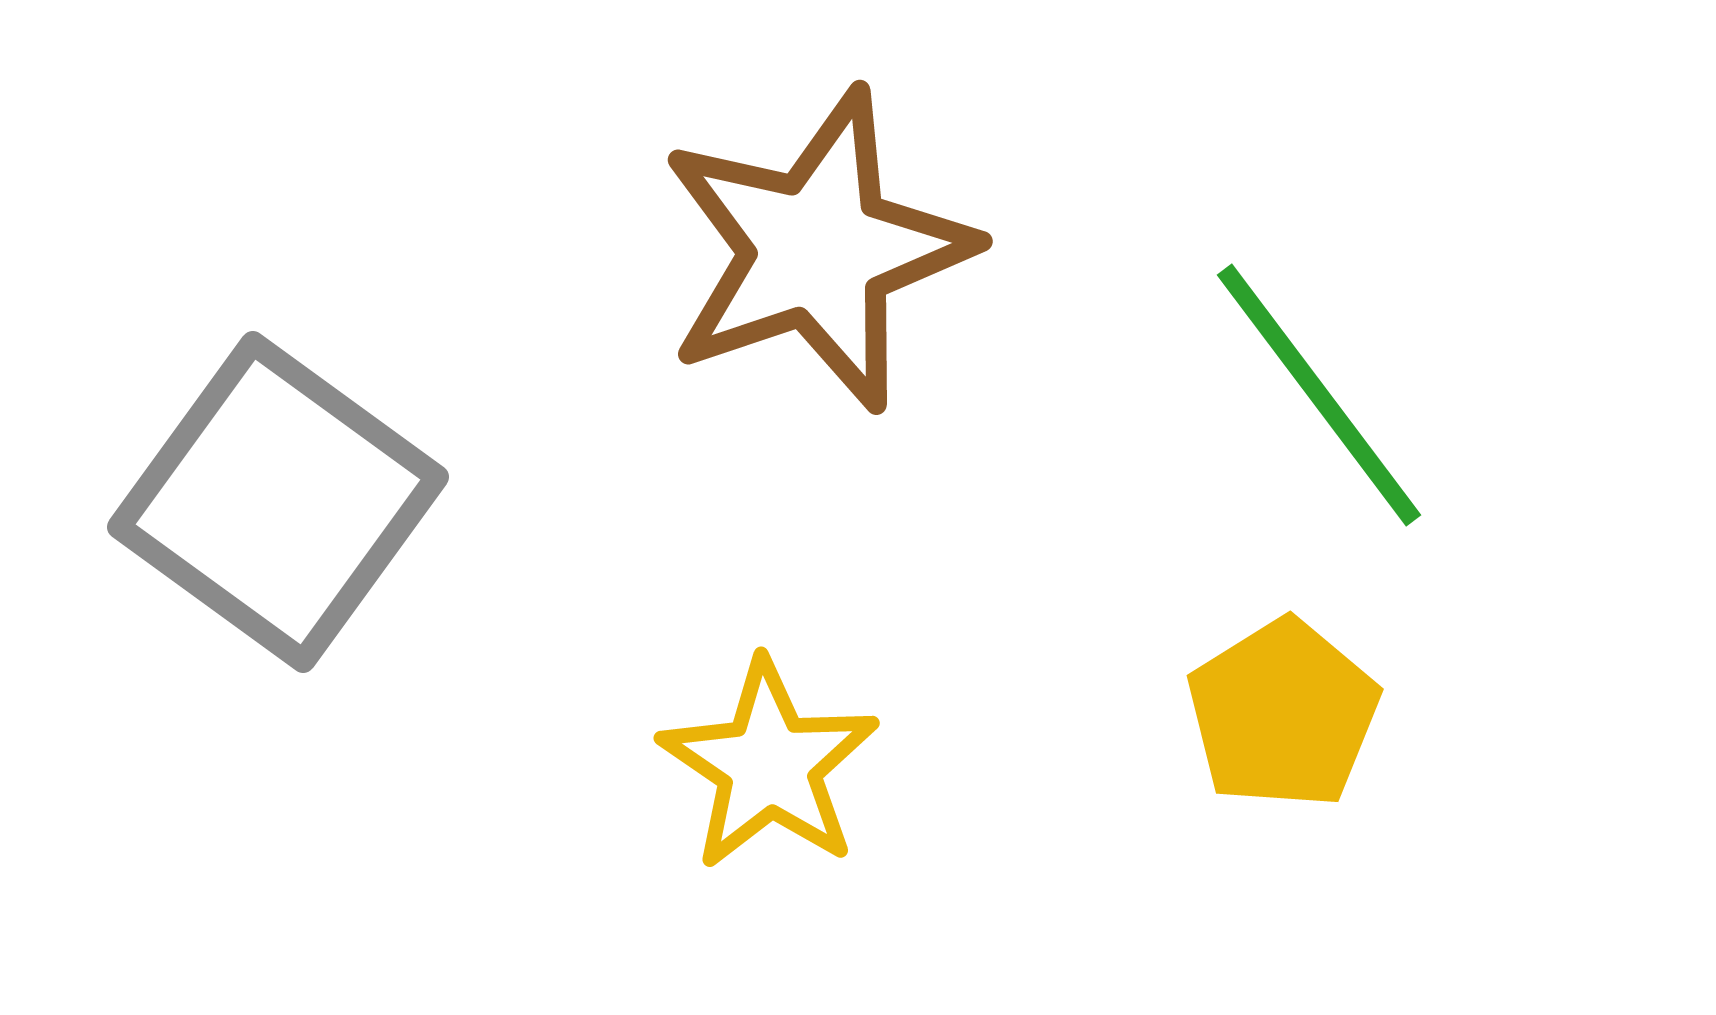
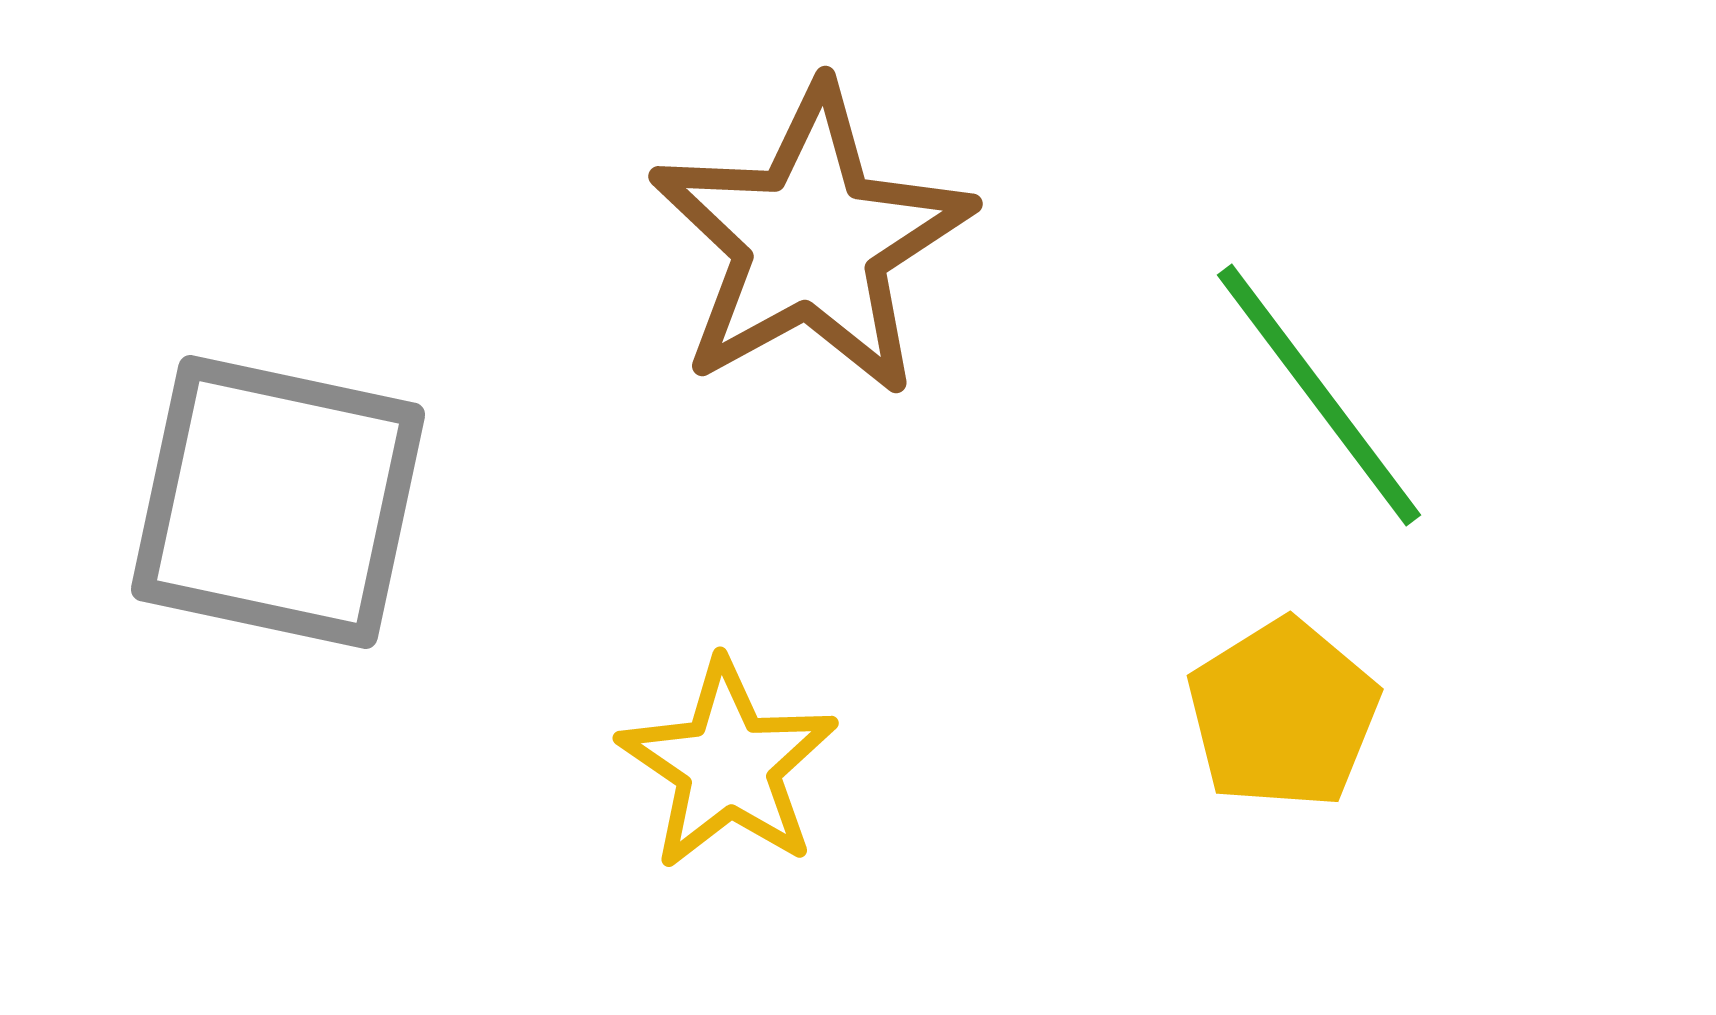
brown star: moved 6 px left, 9 px up; rotated 10 degrees counterclockwise
gray square: rotated 24 degrees counterclockwise
yellow star: moved 41 px left
